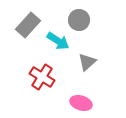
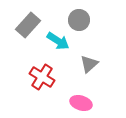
gray triangle: moved 2 px right, 2 px down
